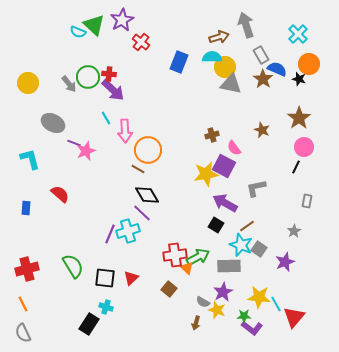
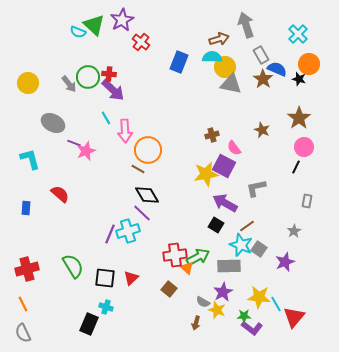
brown arrow at (219, 37): moved 2 px down
black rectangle at (89, 324): rotated 10 degrees counterclockwise
